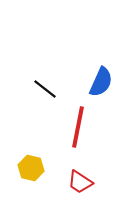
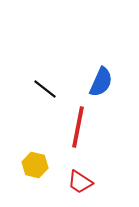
yellow hexagon: moved 4 px right, 3 px up
